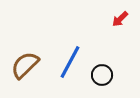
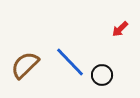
red arrow: moved 10 px down
blue line: rotated 72 degrees counterclockwise
